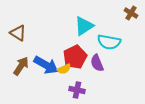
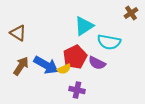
brown cross: rotated 24 degrees clockwise
purple semicircle: rotated 42 degrees counterclockwise
